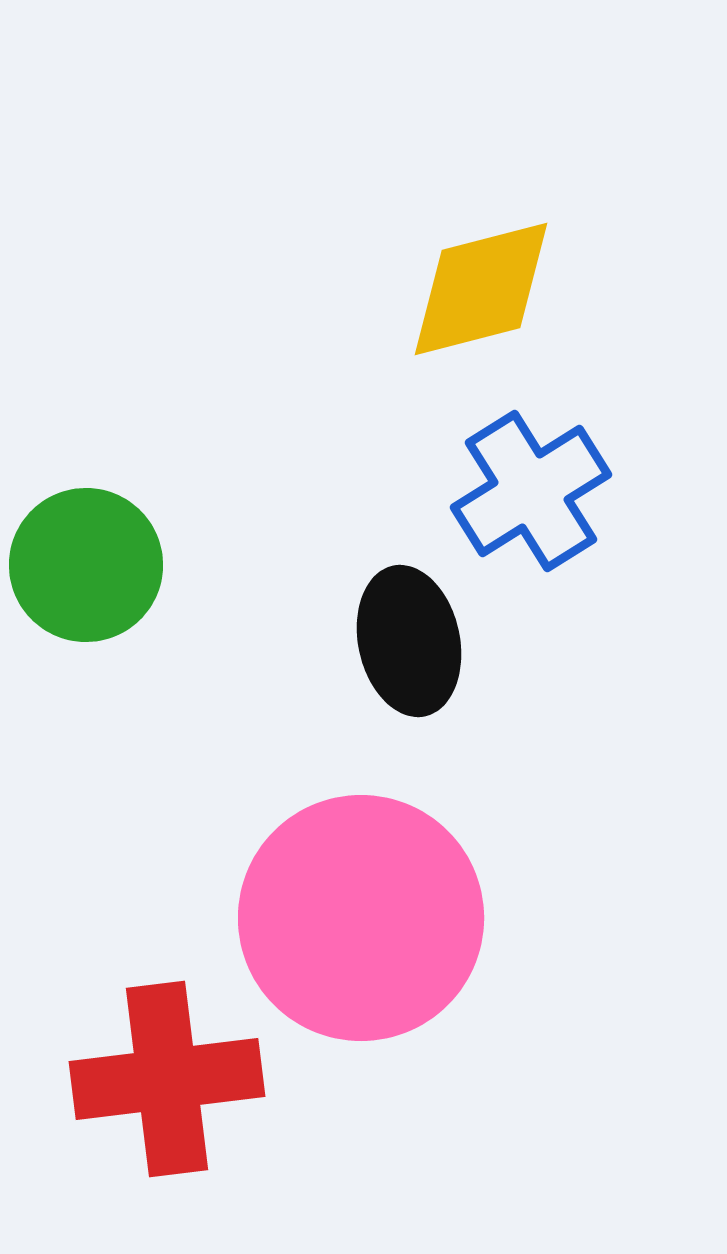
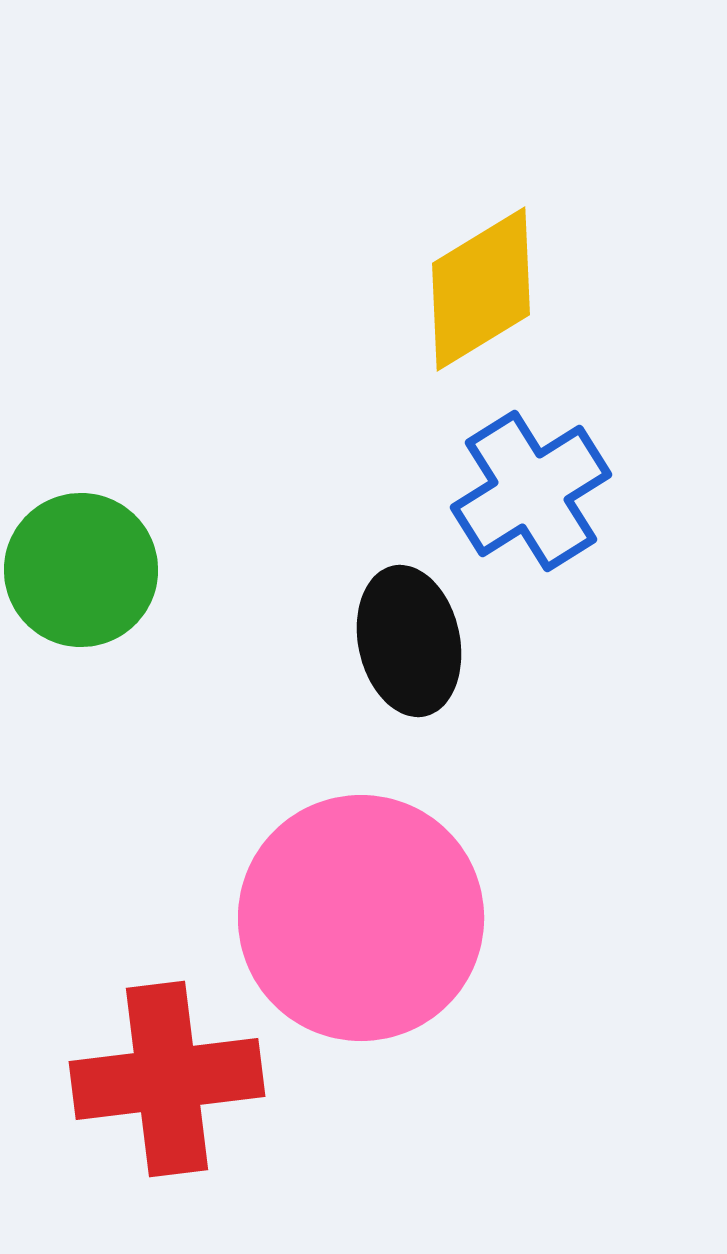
yellow diamond: rotated 17 degrees counterclockwise
green circle: moved 5 px left, 5 px down
